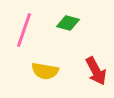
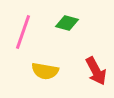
green diamond: moved 1 px left
pink line: moved 1 px left, 2 px down
